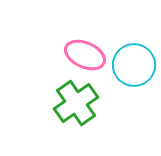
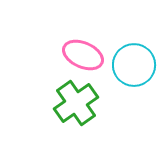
pink ellipse: moved 2 px left
